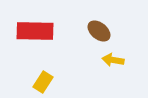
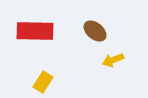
brown ellipse: moved 4 px left
yellow arrow: rotated 30 degrees counterclockwise
